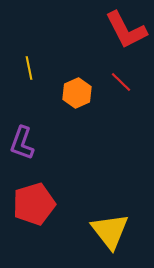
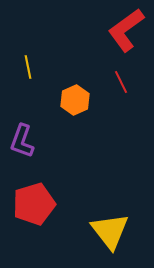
red L-shape: rotated 81 degrees clockwise
yellow line: moved 1 px left, 1 px up
red line: rotated 20 degrees clockwise
orange hexagon: moved 2 px left, 7 px down
purple L-shape: moved 2 px up
